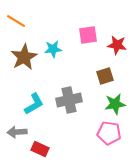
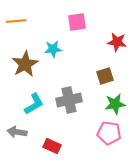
orange line: rotated 36 degrees counterclockwise
pink square: moved 11 px left, 13 px up
red star: moved 3 px up
brown star: moved 1 px right, 7 px down
gray arrow: rotated 12 degrees clockwise
red rectangle: moved 12 px right, 3 px up
